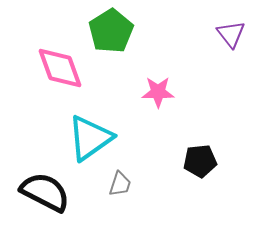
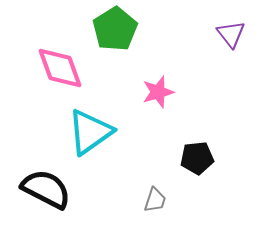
green pentagon: moved 4 px right, 2 px up
pink star: rotated 16 degrees counterclockwise
cyan triangle: moved 6 px up
black pentagon: moved 3 px left, 3 px up
gray trapezoid: moved 35 px right, 16 px down
black semicircle: moved 1 px right, 3 px up
